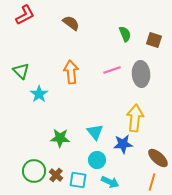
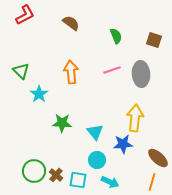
green semicircle: moved 9 px left, 2 px down
green star: moved 2 px right, 15 px up
